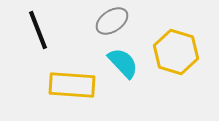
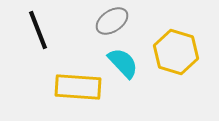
yellow rectangle: moved 6 px right, 2 px down
